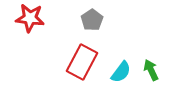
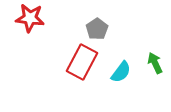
gray pentagon: moved 5 px right, 9 px down
green arrow: moved 4 px right, 7 px up
